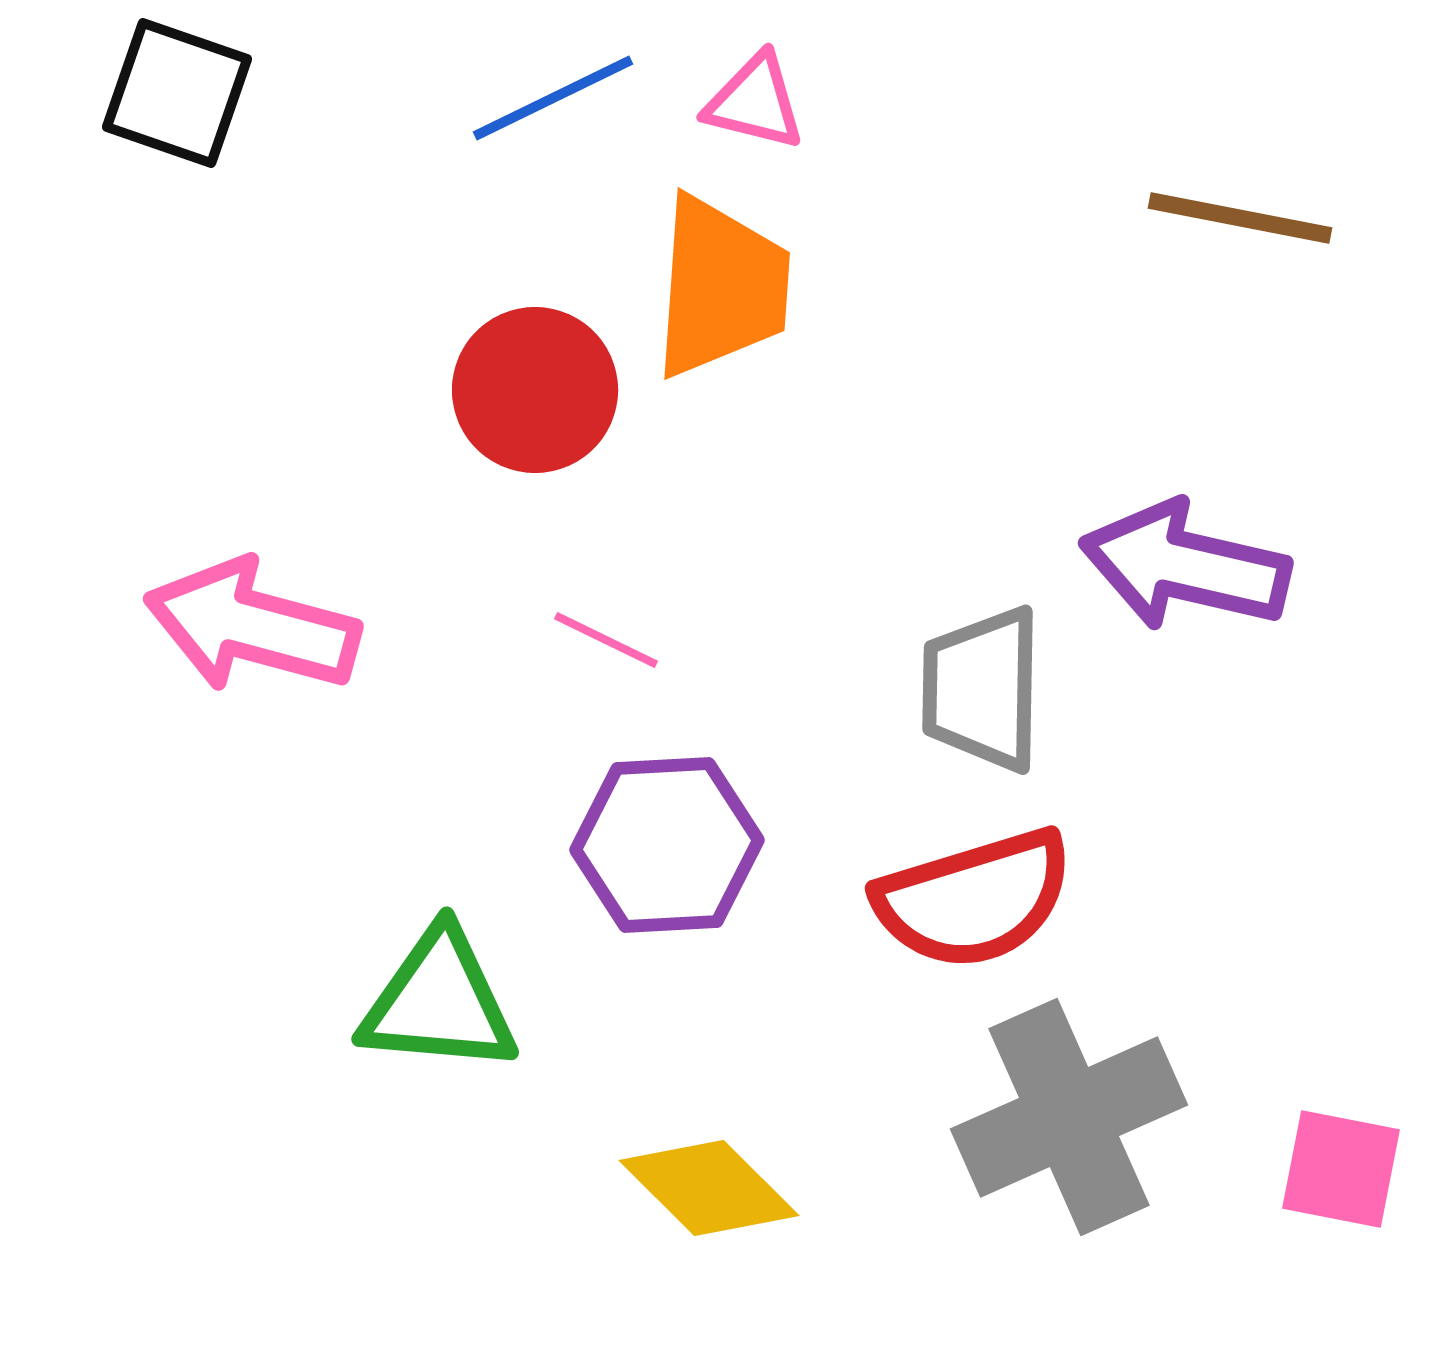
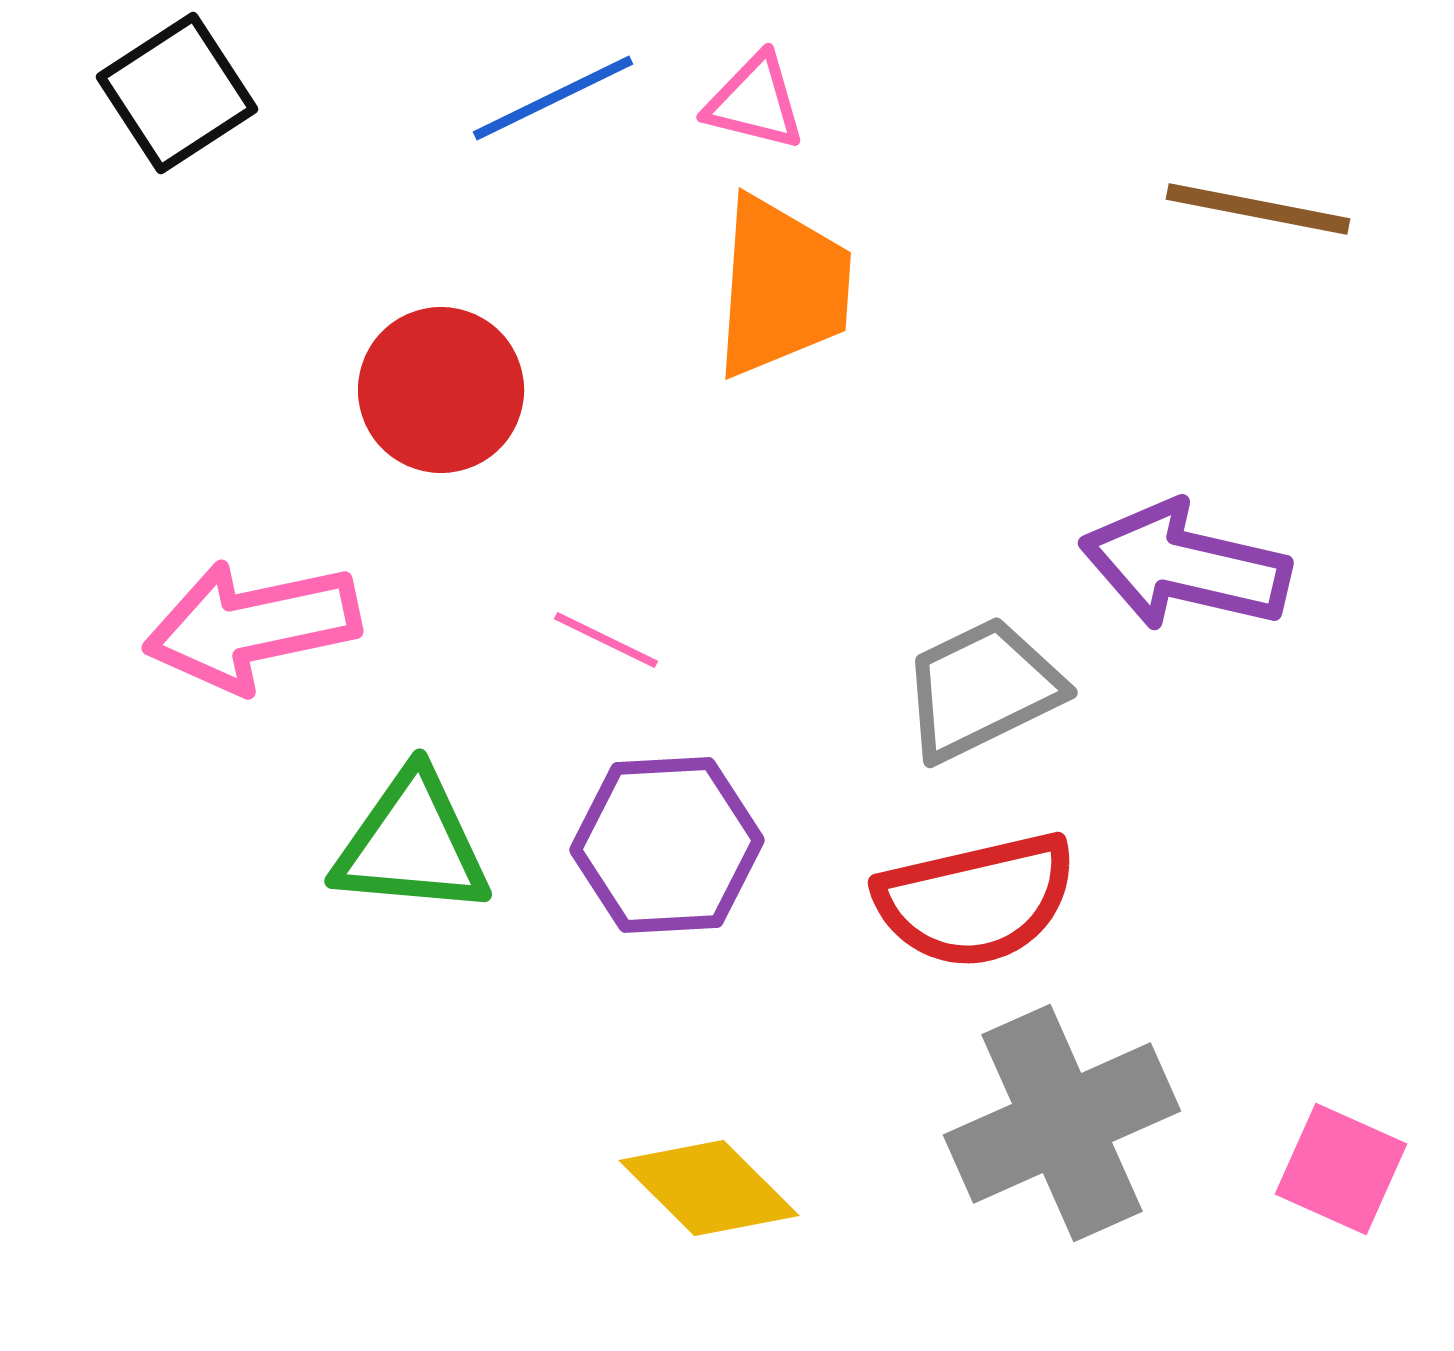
black square: rotated 38 degrees clockwise
brown line: moved 18 px right, 9 px up
orange trapezoid: moved 61 px right
red circle: moved 94 px left
pink arrow: rotated 27 degrees counterclockwise
gray trapezoid: rotated 63 degrees clockwise
red semicircle: moved 2 px right, 1 px down; rotated 4 degrees clockwise
green triangle: moved 27 px left, 158 px up
gray cross: moved 7 px left, 6 px down
pink square: rotated 13 degrees clockwise
